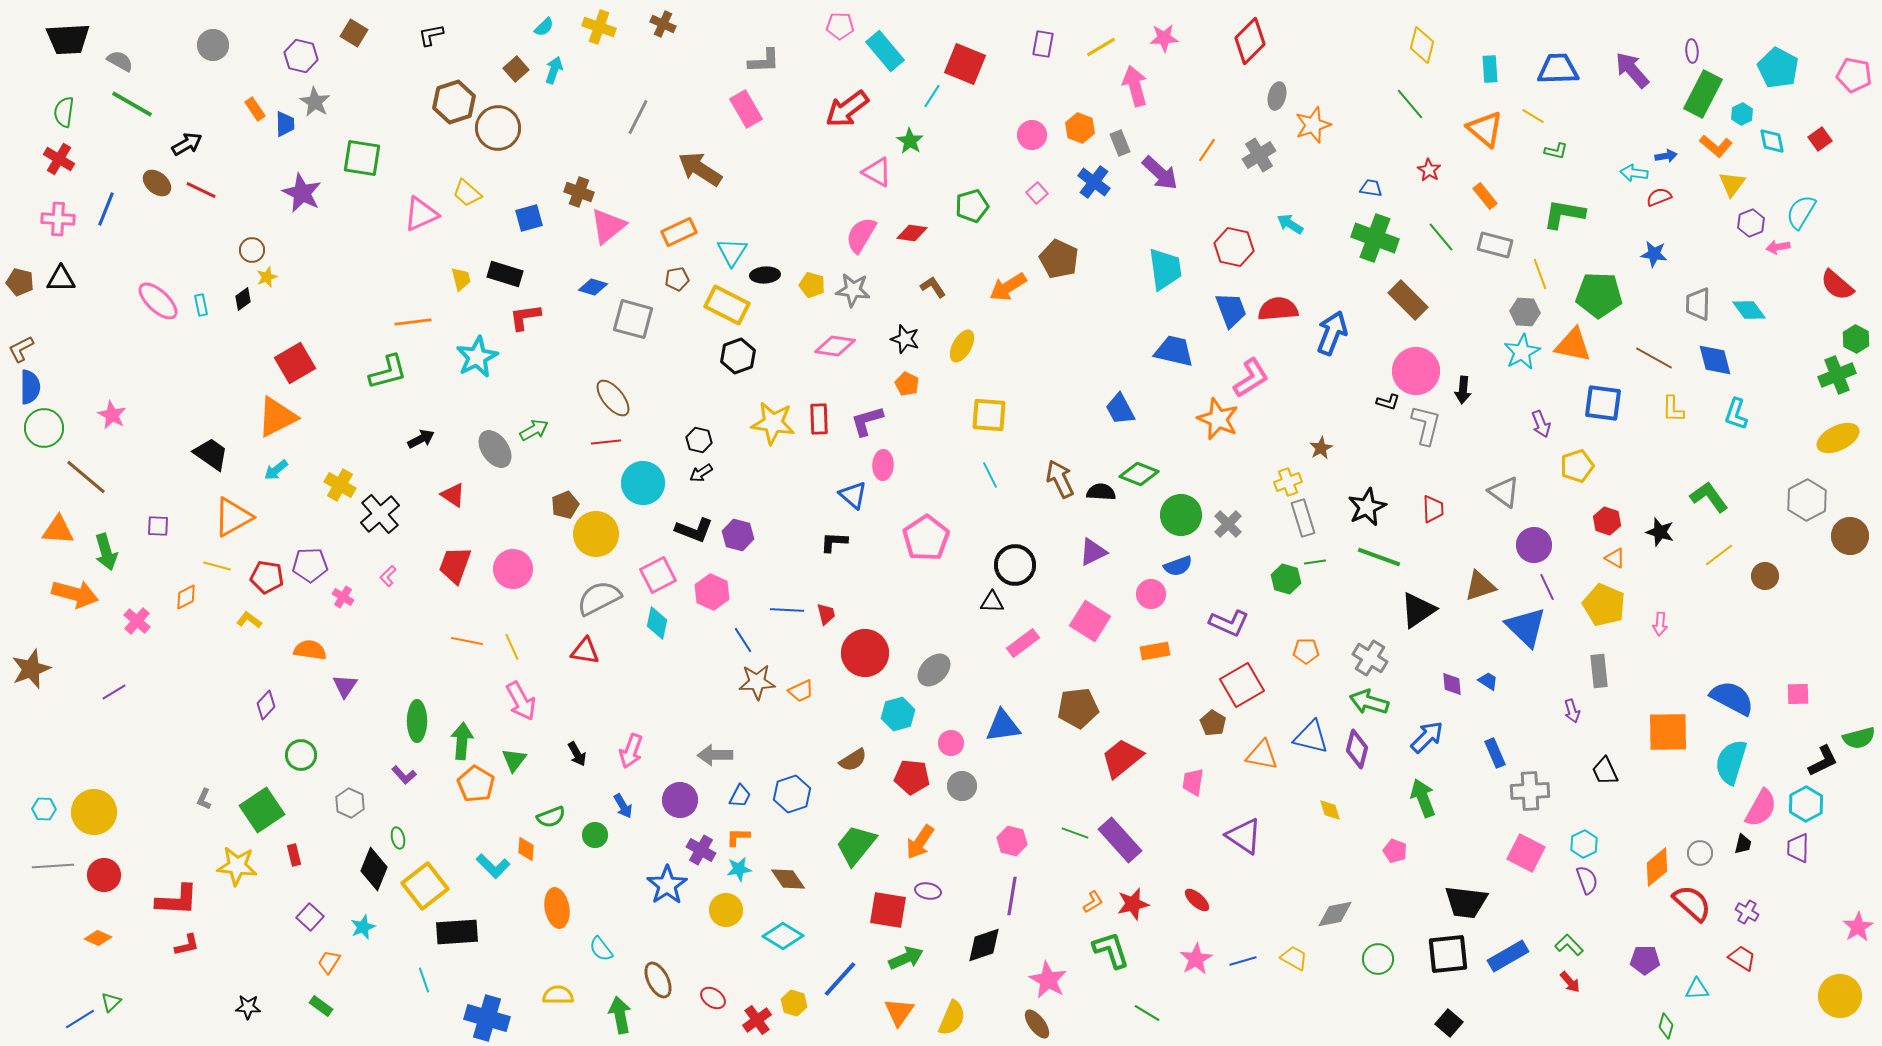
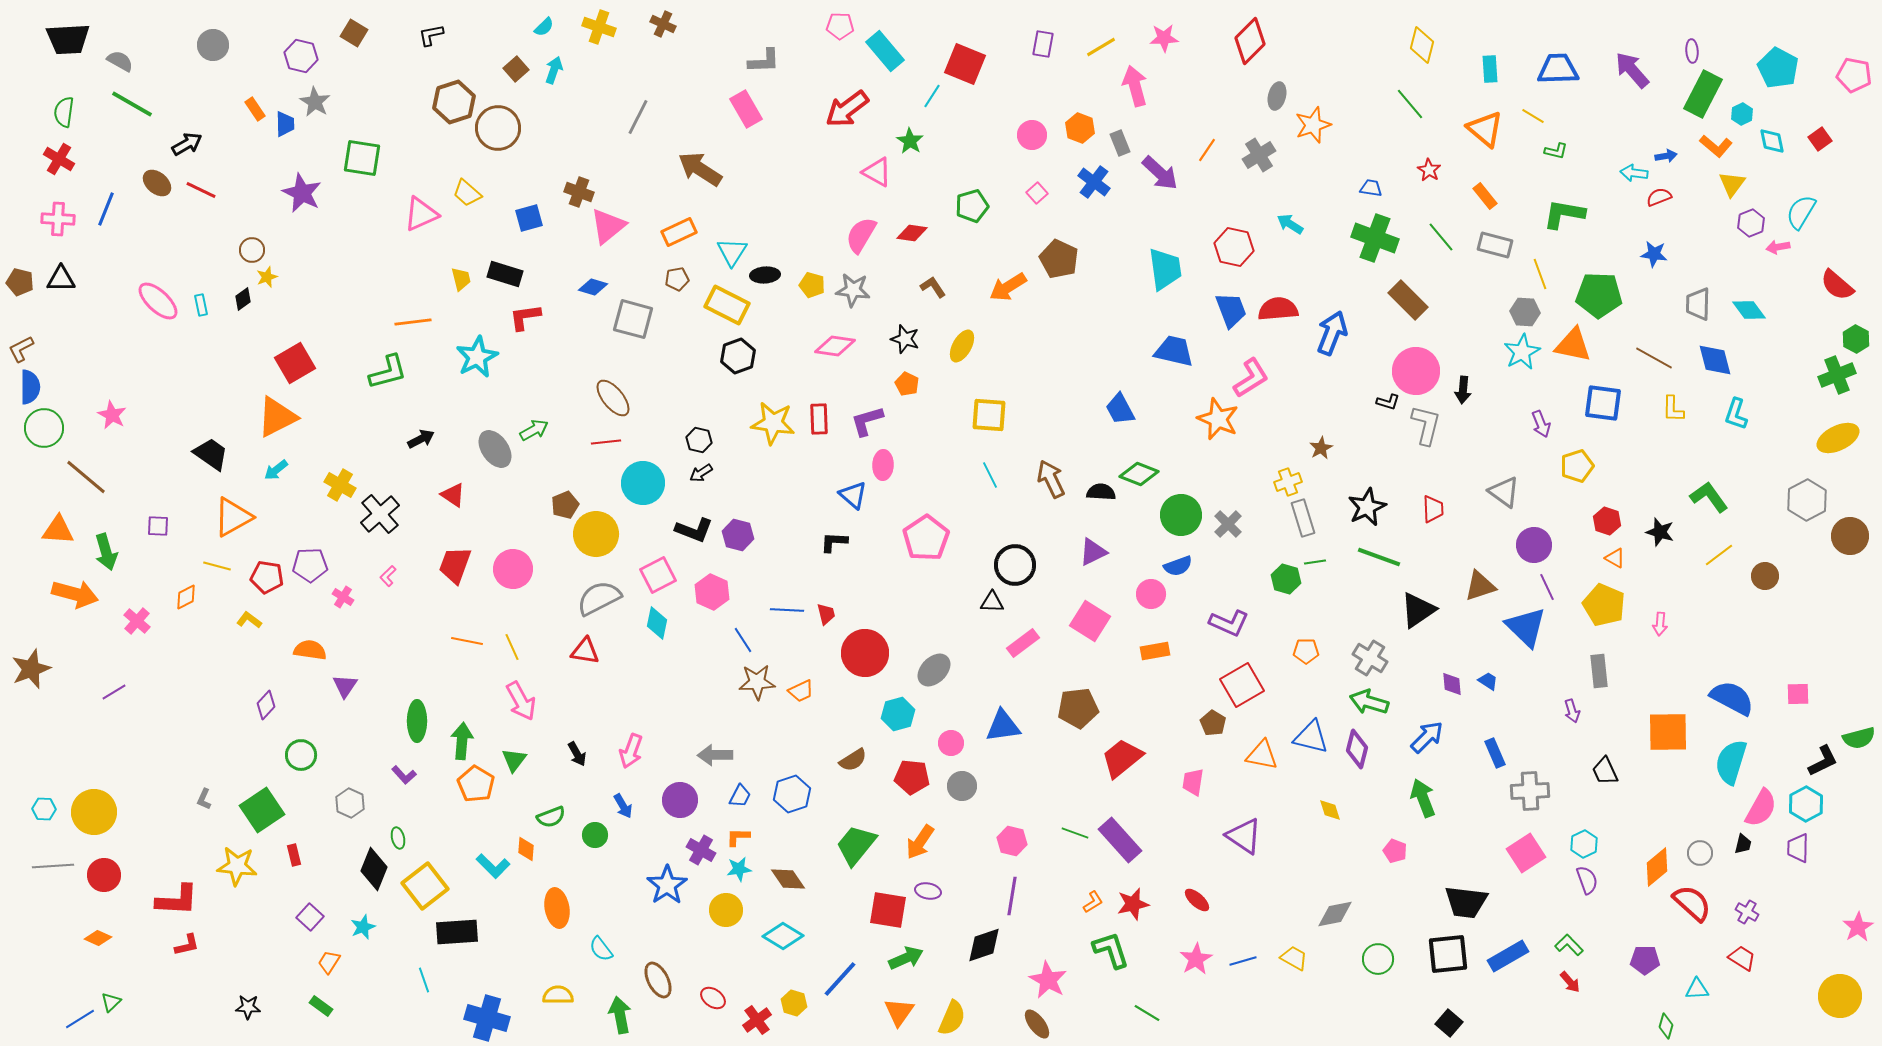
brown arrow at (1060, 479): moved 9 px left
pink square at (1526, 853): rotated 30 degrees clockwise
